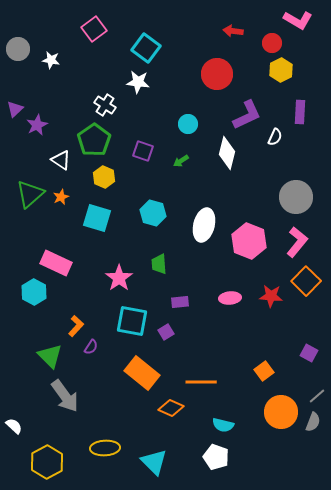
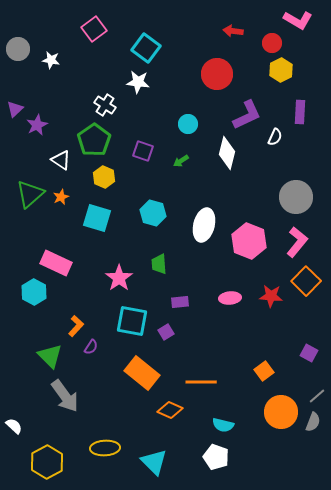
orange diamond at (171, 408): moved 1 px left, 2 px down
